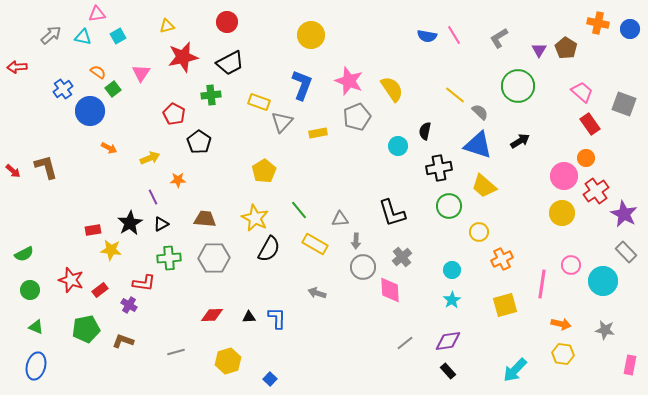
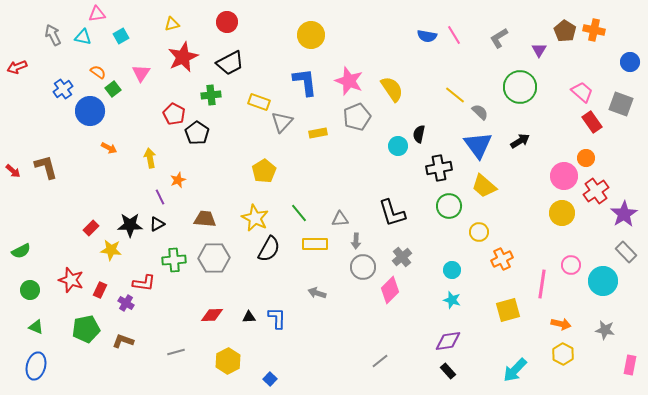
orange cross at (598, 23): moved 4 px left, 7 px down
yellow triangle at (167, 26): moved 5 px right, 2 px up
blue circle at (630, 29): moved 33 px down
gray arrow at (51, 35): moved 2 px right; rotated 75 degrees counterclockwise
cyan square at (118, 36): moved 3 px right
brown pentagon at (566, 48): moved 1 px left, 17 px up
red star at (183, 57): rotated 12 degrees counterclockwise
red arrow at (17, 67): rotated 18 degrees counterclockwise
blue L-shape at (302, 85): moved 3 px right, 3 px up; rotated 28 degrees counterclockwise
green circle at (518, 86): moved 2 px right, 1 px down
gray square at (624, 104): moved 3 px left
red rectangle at (590, 124): moved 2 px right, 2 px up
black semicircle at (425, 131): moved 6 px left, 3 px down
black pentagon at (199, 142): moved 2 px left, 9 px up
blue triangle at (478, 145): rotated 36 degrees clockwise
yellow arrow at (150, 158): rotated 78 degrees counterclockwise
orange star at (178, 180): rotated 21 degrees counterclockwise
purple line at (153, 197): moved 7 px right
green line at (299, 210): moved 3 px down
purple star at (624, 214): rotated 12 degrees clockwise
black star at (130, 223): moved 2 px down; rotated 30 degrees clockwise
black triangle at (161, 224): moved 4 px left
red rectangle at (93, 230): moved 2 px left, 2 px up; rotated 35 degrees counterclockwise
yellow rectangle at (315, 244): rotated 30 degrees counterclockwise
green semicircle at (24, 254): moved 3 px left, 3 px up
green cross at (169, 258): moved 5 px right, 2 px down
red rectangle at (100, 290): rotated 28 degrees counterclockwise
pink diamond at (390, 290): rotated 48 degrees clockwise
cyan star at (452, 300): rotated 24 degrees counterclockwise
purple cross at (129, 305): moved 3 px left, 2 px up
yellow square at (505, 305): moved 3 px right, 5 px down
gray line at (405, 343): moved 25 px left, 18 px down
yellow hexagon at (563, 354): rotated 20 degrees clockwise
yellow hexagon at (228, 361): rotated 10 degrees counterclockwise
